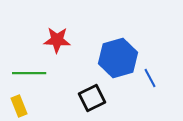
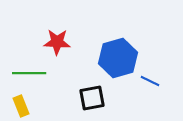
red star: moved 2 px down
blue line: moved 3 px down; rotated 36 degrees counterclockwise
black square: rotated 16 degrees clockwise
yellow rectangle: moved 2 px right
